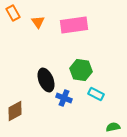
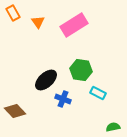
pink rectangle: rotated 24 degrees counterclockwise
black ellipse: rotated 70 degrees clockwise
cyan rectangle: moved 2 px right, 1 px up
blue cross: moved 1 px left, 1 px down
brown diamond: rotated 75 degrees clockwise
